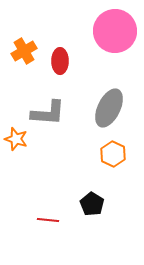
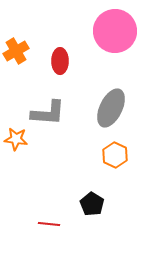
orange cross: moved 8 px left
gray ellipse: moved 2 px right
orange star: rotated 10 degrees counterclockwise
orange hexagon: moved 2 px right, 1 px down
red line: moved 1 px right, 4 px down
